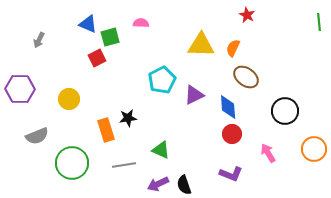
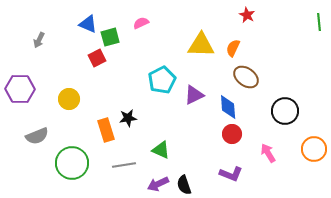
pink semicircle: rotated 28 degrees counterclockwise
